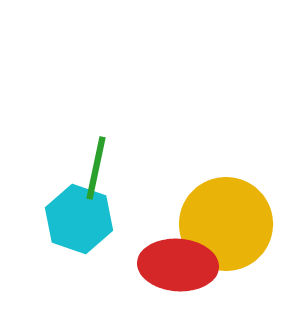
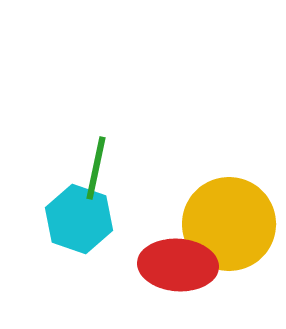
yellow circle: moved 3 px right
